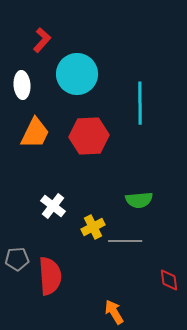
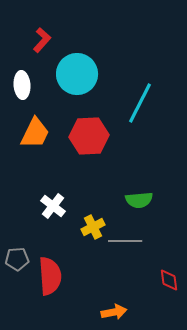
cyan line: rotated 27 degrees clockwise
orange arrow: rotated 110 degrees clockwise
